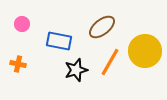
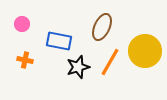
brown ellipse: rotated 28 degrees counterclockwise
orange cross: moved 7 px right, 4 px up
black star: moved 2 px right, 3 px up
